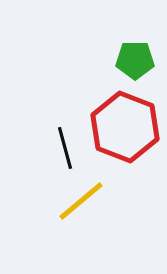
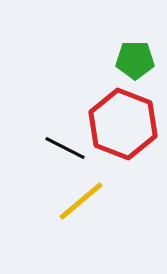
red hexagon: moved 2 px left, 3 px up
black line: rotated 48 degrees counterclockwise
